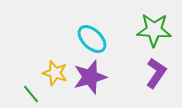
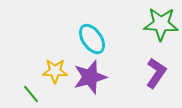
green star: moved 7 px right, 6 px up
cyan ellipse: rotated 12 degrees clockwise
yellow star: moved 2 px up; rotated 15 degrees counterclockwise
